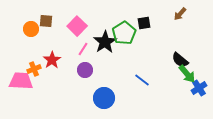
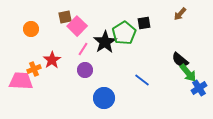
brown square: moved 19 px right, 4 px up; rotated 16 degrees counterclockwise
green arrow: moved 1 px right, 1 px up
